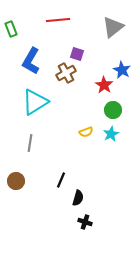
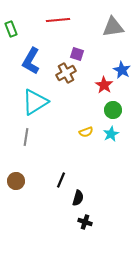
gray triangle: rotated 30 degrees clockwise
gray line: moved 4 px left, 6 px up
